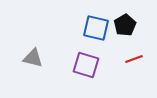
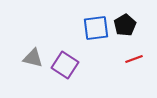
blue square: rotated 20 degrees counterclockwise
purple square: moved 21 px left; rotated 16 degrees clockwise
